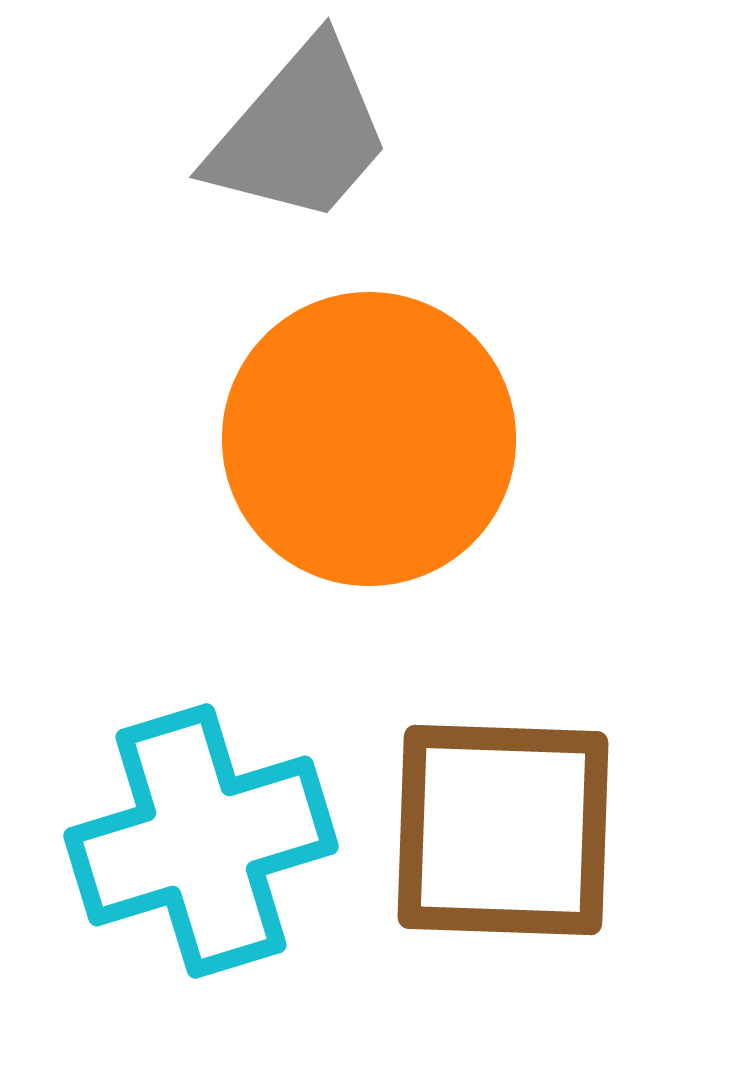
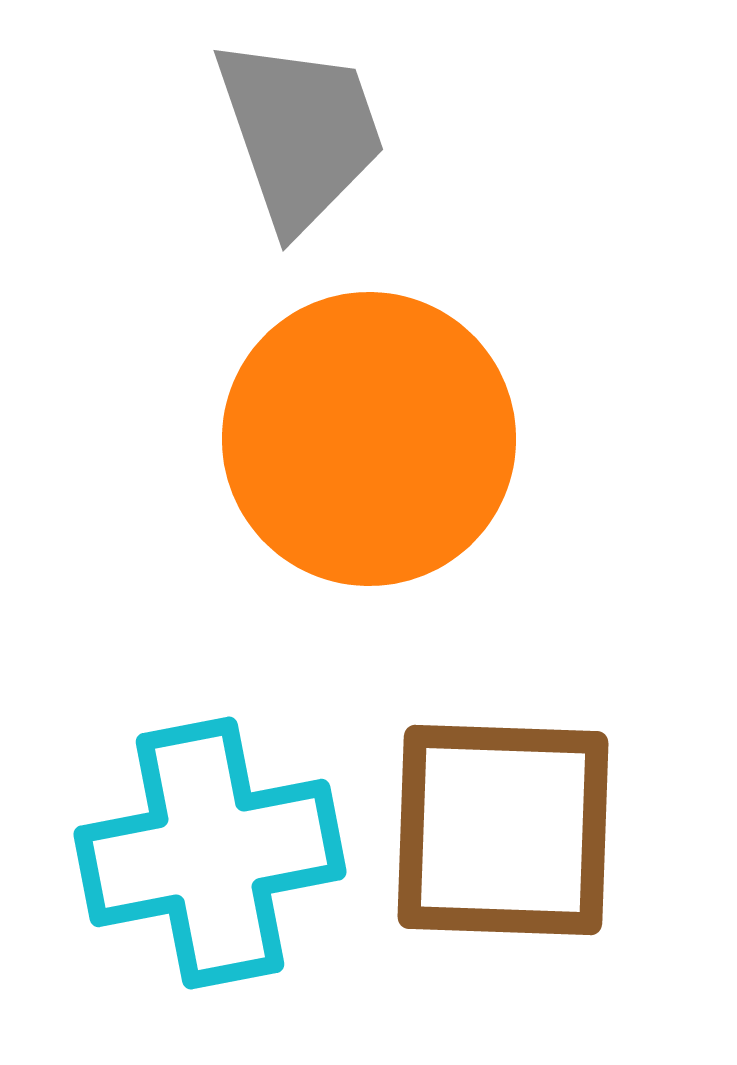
gray trapezoid: rotated 60 degrees counterclockwise
cyan cross: moved 9 px right, 12 px down; rotated 6 degrees clockwise
